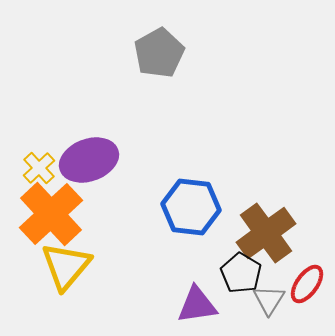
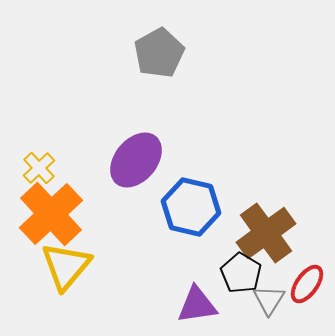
purple ellipse: moved 47 px right; rotated 30 degrees counterclockwise
blue hexagon: rotated 6 degrees clockwise
